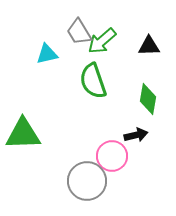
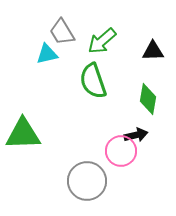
gray trapezoid: moved 17 px left
black triangle: moved 4 px right, 5 px down
pink circle: moved 9 px right, 5 px up
